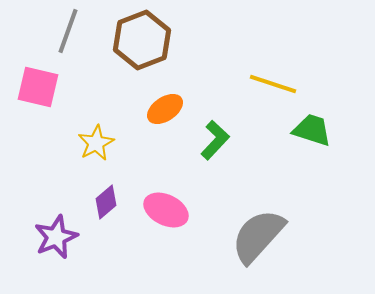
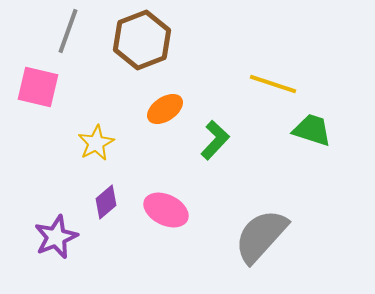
gray semicircle: moved 3 px right
